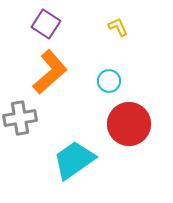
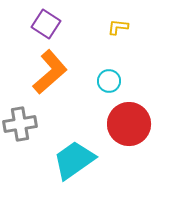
yellow L-shape: rotated 60 degrees counterclockwise
gray cross: moved 6 px down
